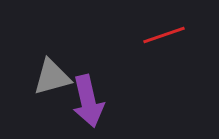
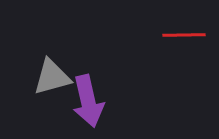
red line: moved 20 px right; rotated 18 degrees clockwise
